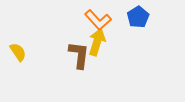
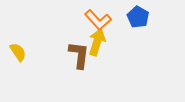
blue pentagon: rotated 10 degrees counterclockwise
